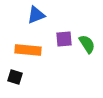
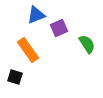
purple square: moved 5 px left, 11 px up; rotated 18 degrees counterclockwise
orange rectangle: rotated 50 degrees clockwise
